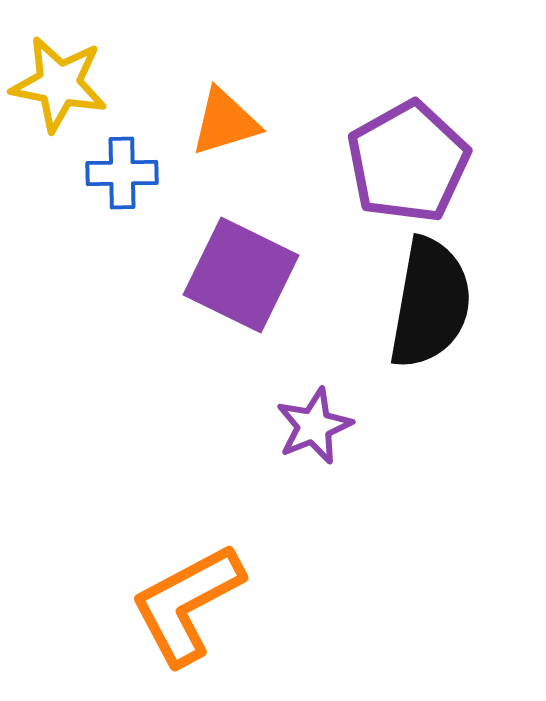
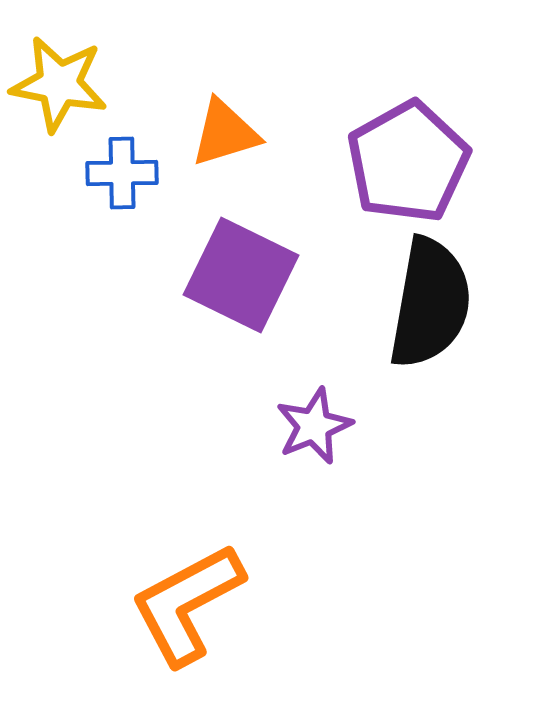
orange triangle: moved 11 px down
